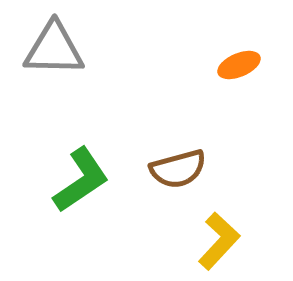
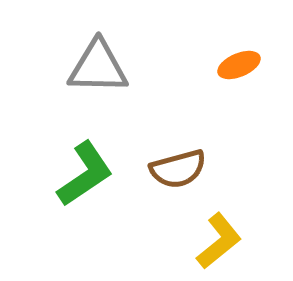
gray triangle: moved 44 px right, 18 px down
green L-shape: moved 4 px right, 6 px up
yellow L-shape: rotated 8 degrees clockwise
